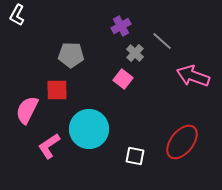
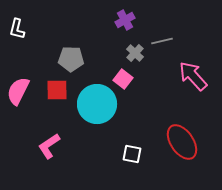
white L-shape: moved 14 px down; rotated 15 degrees counterclockwise
purple cross: moved 4 px right, 6 px up
gray line: rotated 55 degrees counterclockwise
gray pentagon: moved 4 px down
pink arrow: rotated 28 degrees clockwise
pink semicircle: moved 9 px left, 19 px up
cyan circle: moved 8 px right, 25 px up
red ellipse: rotated 72 degrees counterclockwise
white square: moved 3 px left, 2 px up
